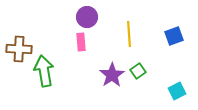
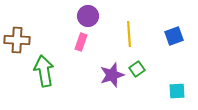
purple circle: moved 1 px right, 1 px up
pink rectangle: rotated 24 degrees clockwise
brown cross: moved 2 px left, 9 px up
green square: moved 1 px left, 2 px up
purple star: rotated 15 degrees clockwise
cyan square: rotated 24 degrees clockwise
